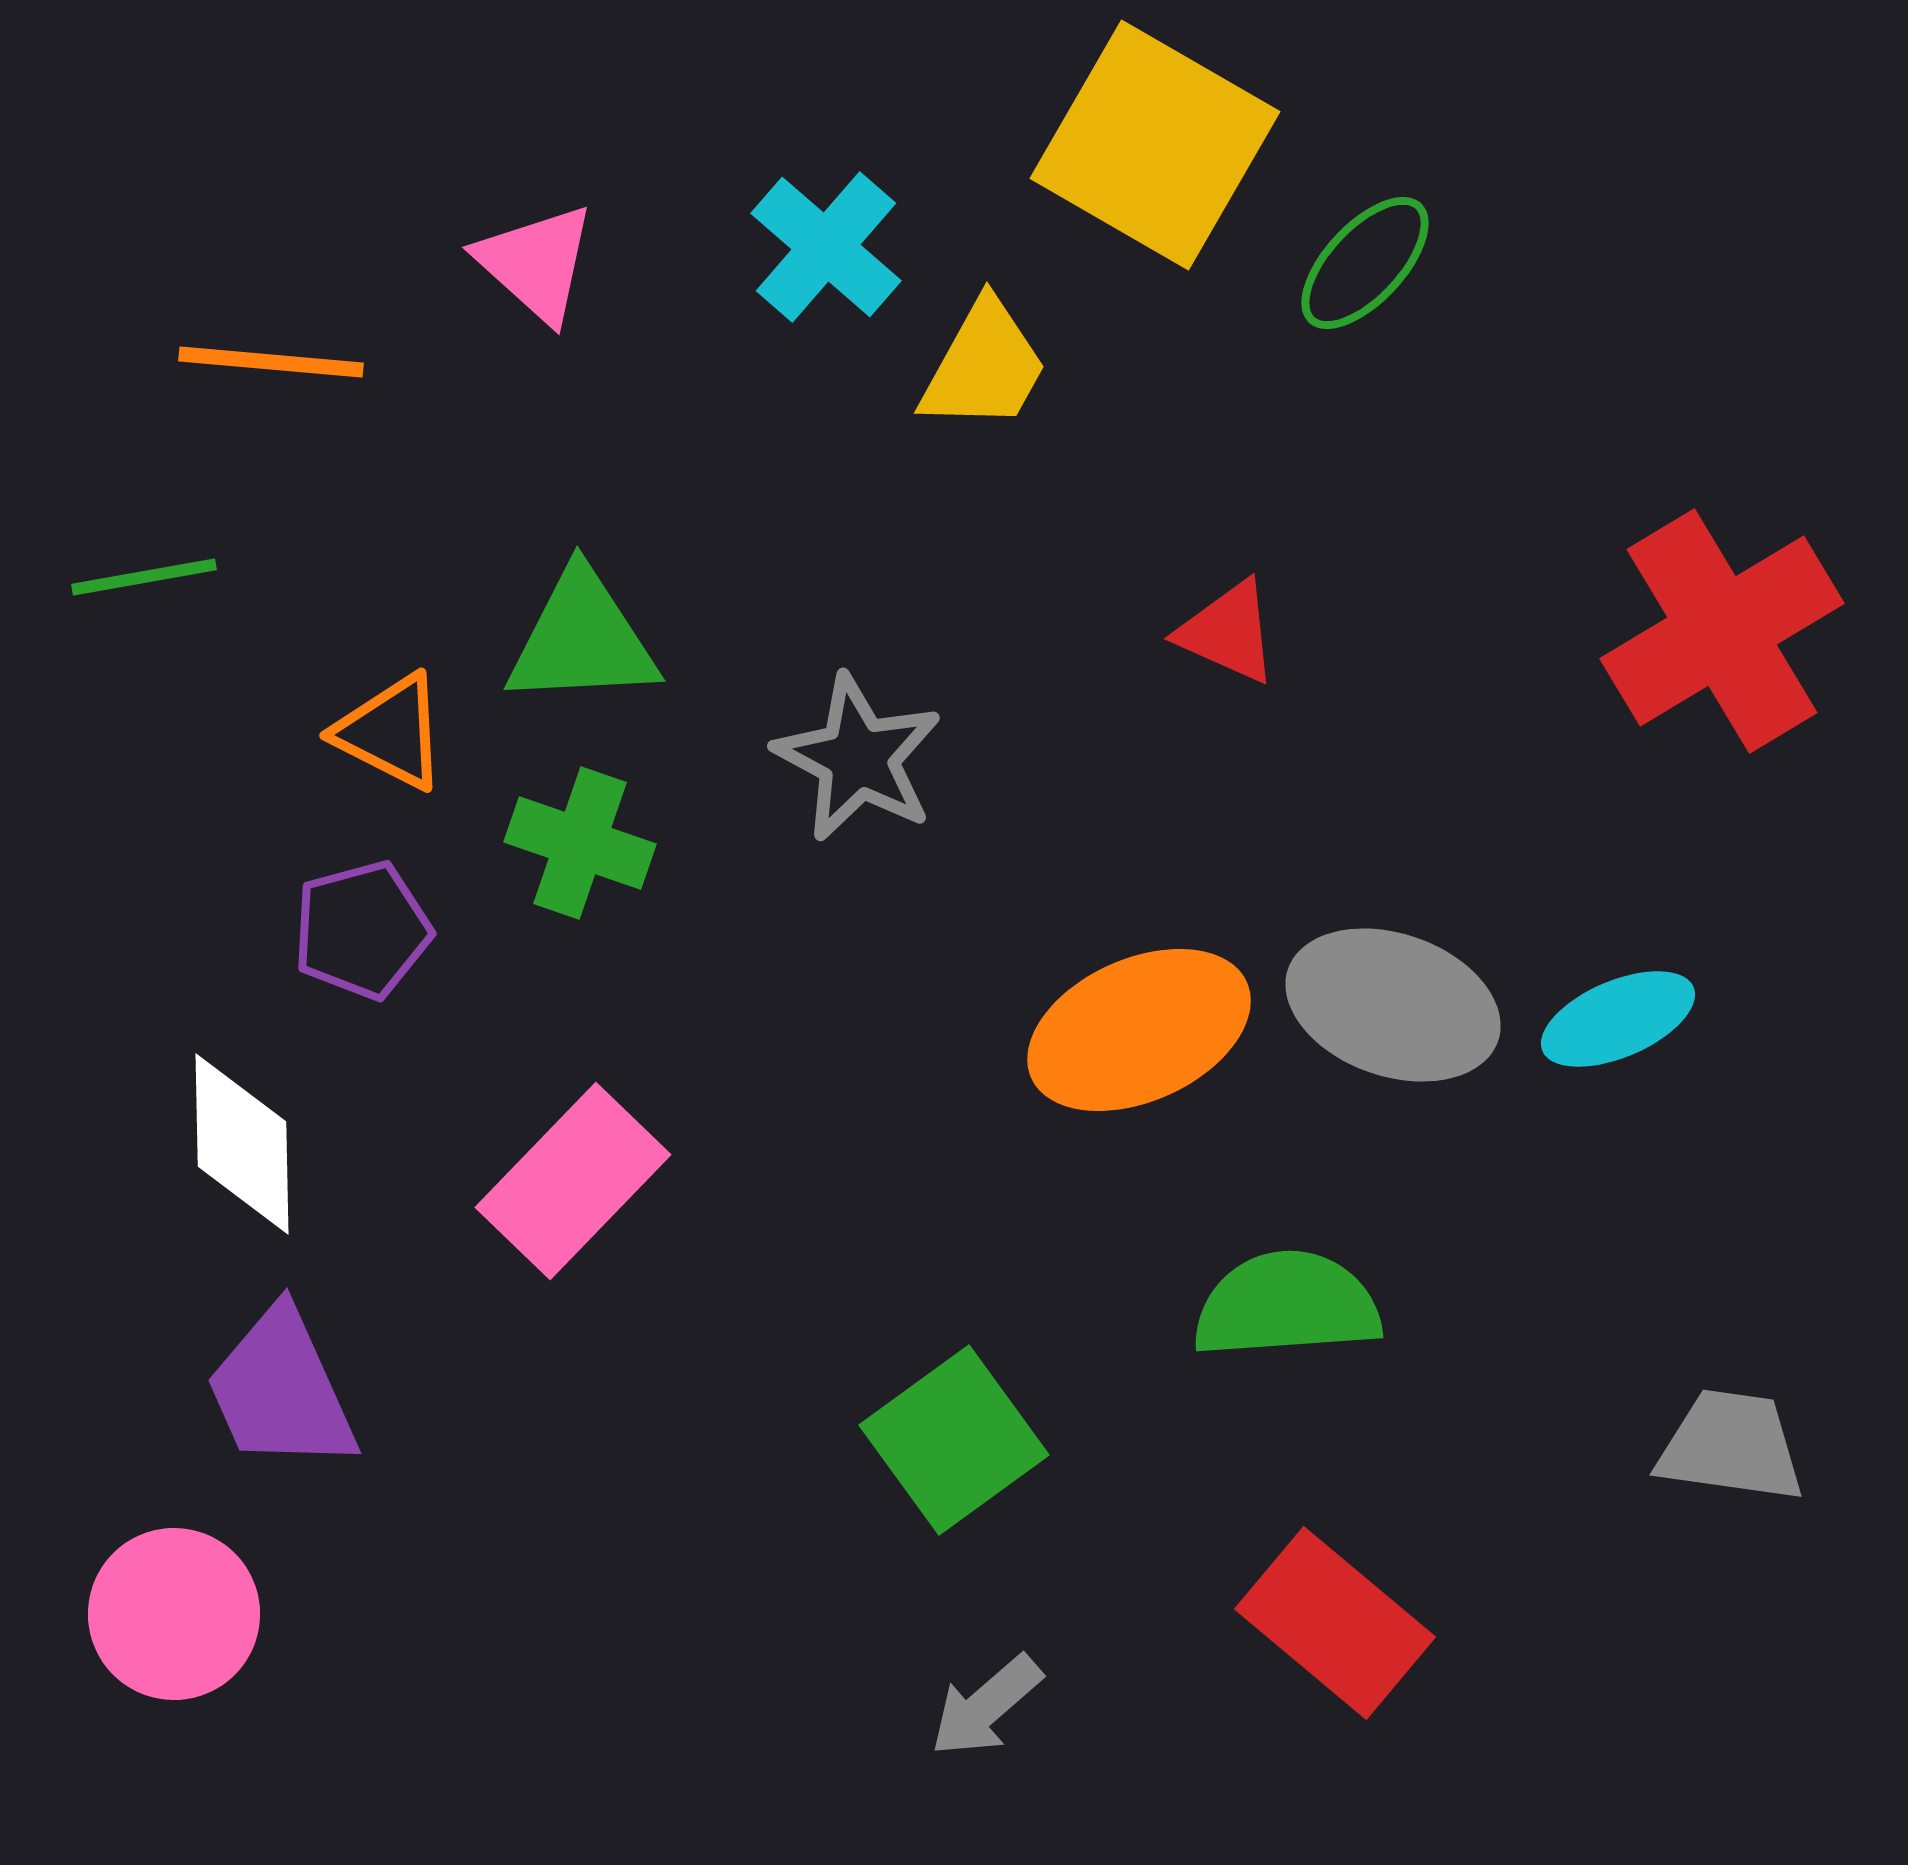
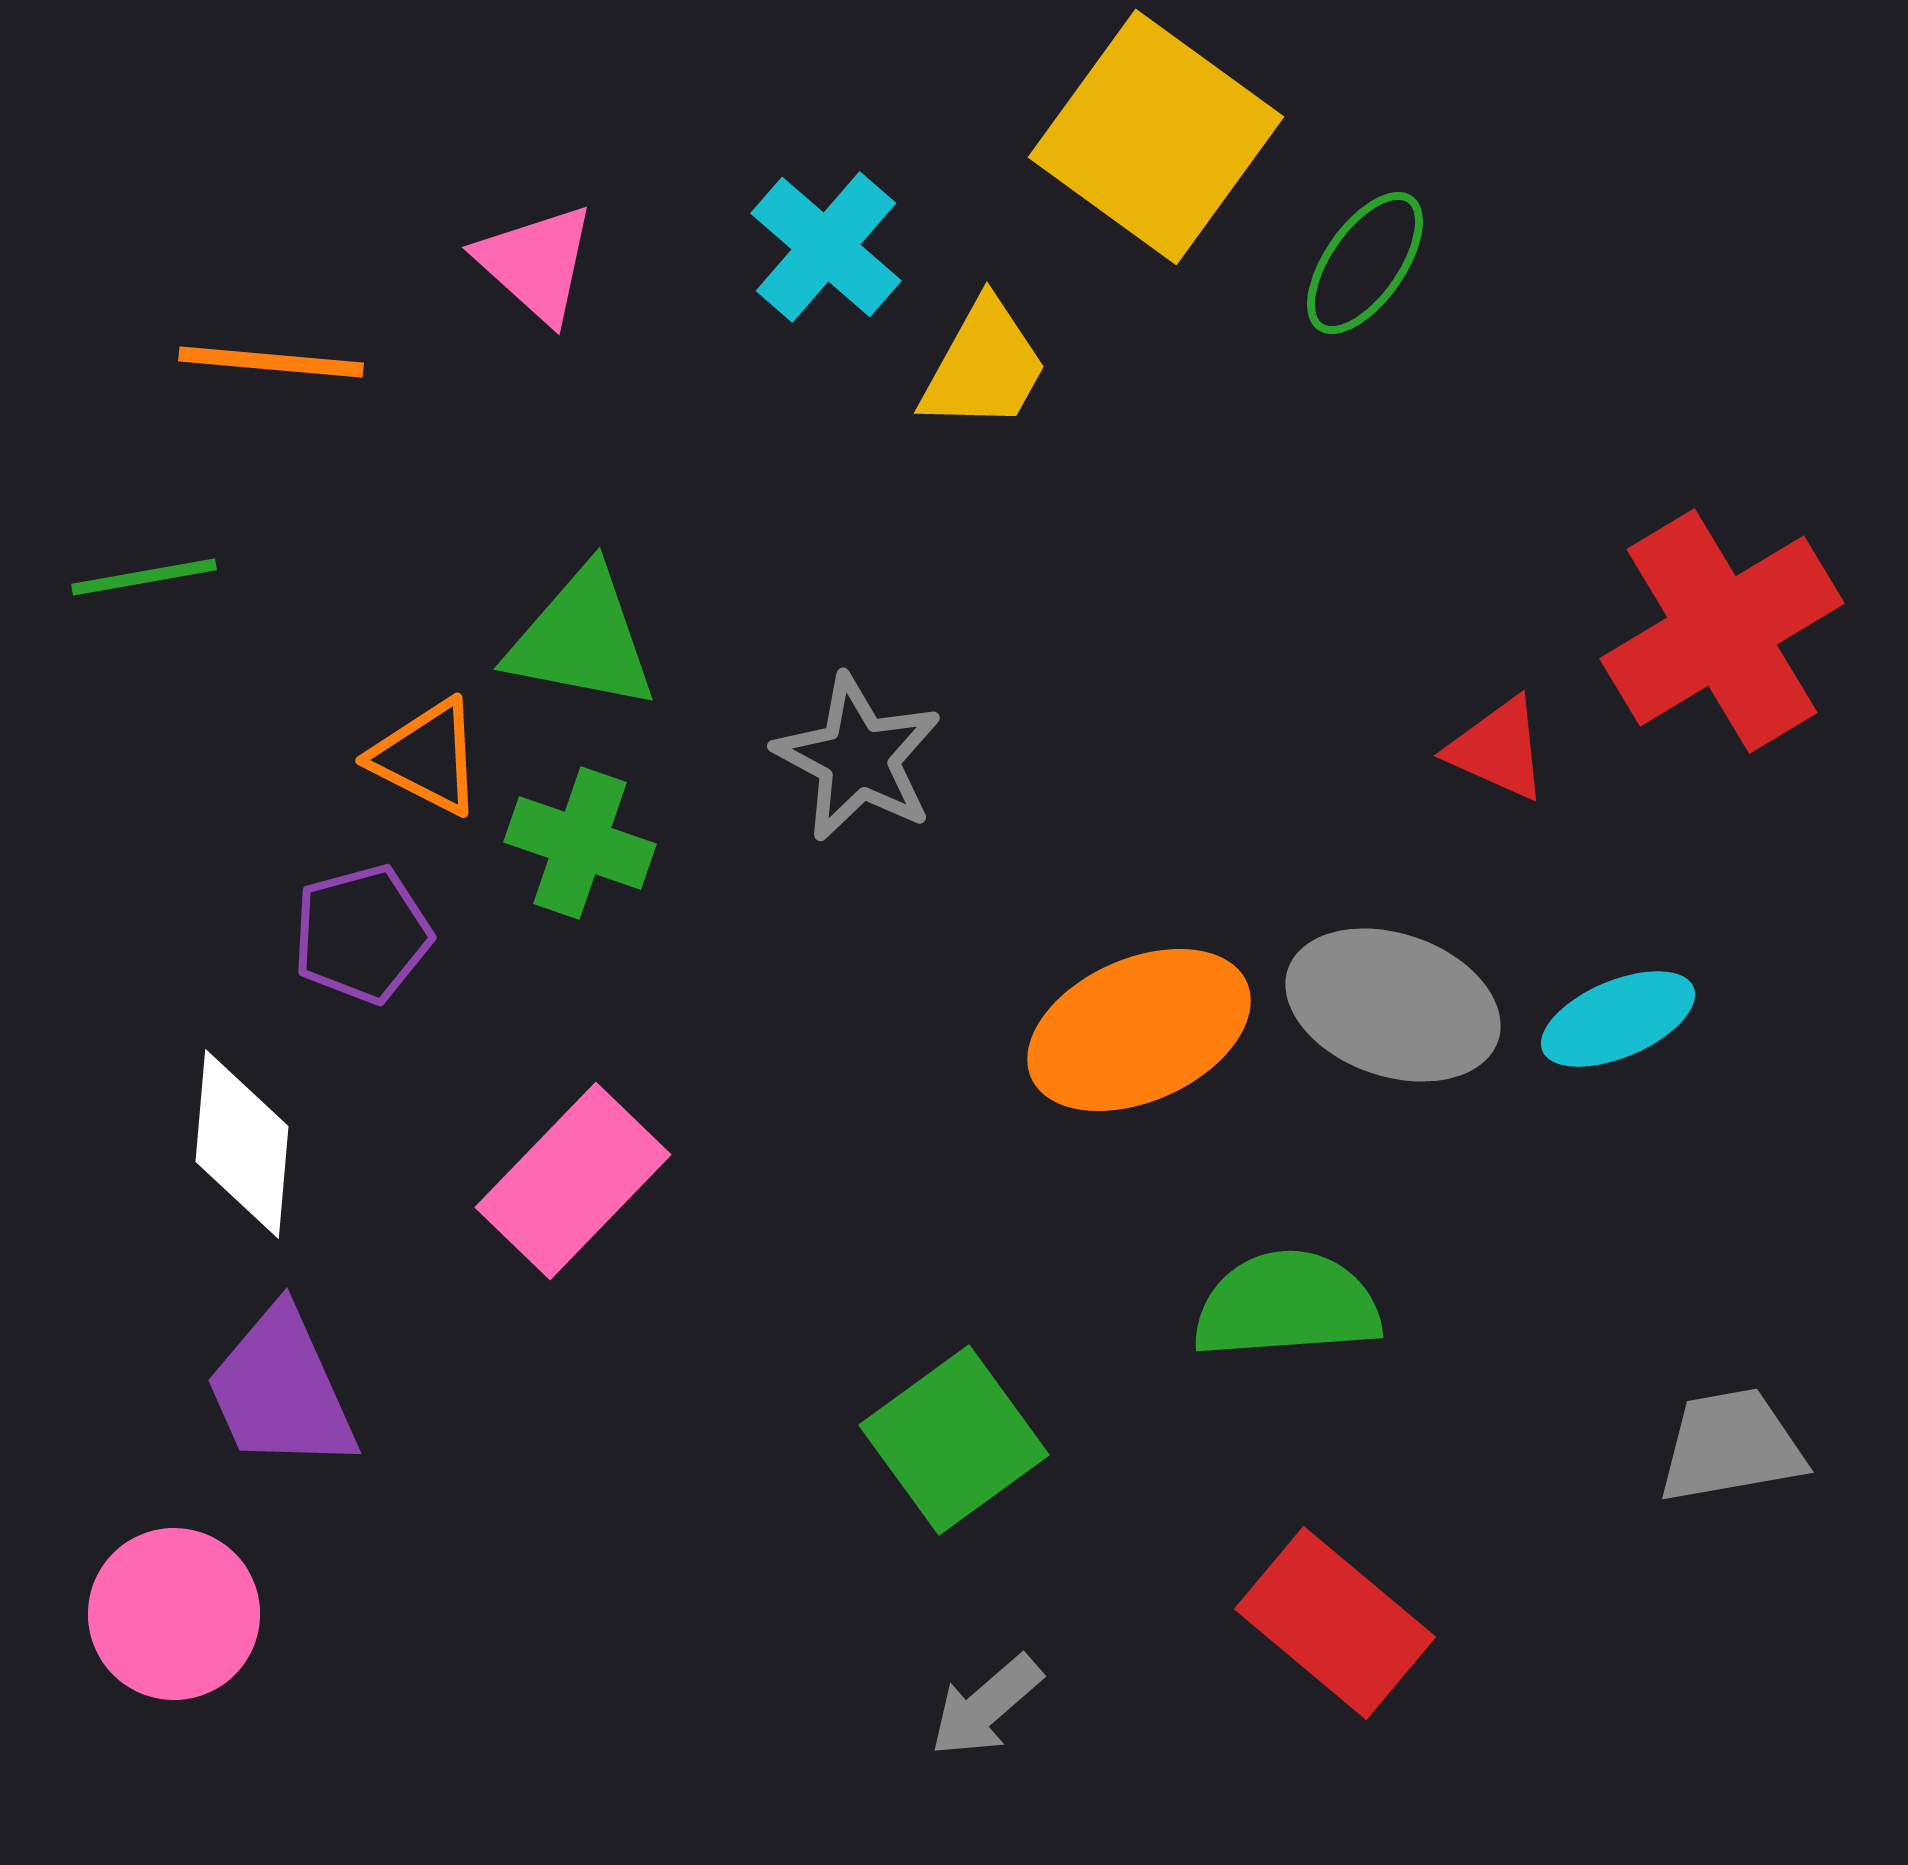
yellow square: moved 1 px right, 8 px up; rotated 6 degrees clockwise
green ellipse: rotated 8 degrees counterclockwise
red triangle: moved 270 px right, 117 px down
green triangle: rotated 14 degrees clockwise
orange triangle: moved 36 px right, 25 px down
purple pentagon: moved 4 px down
white diamond: rotated 6 degrees clockwise
gray trapezoid: rotated 18 degrees counterclockwise
